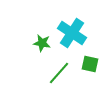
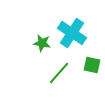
green square: moved 2 px right, 1 px down
